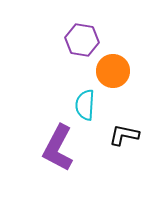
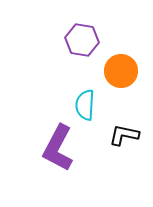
orange circle: moved 8 px right
